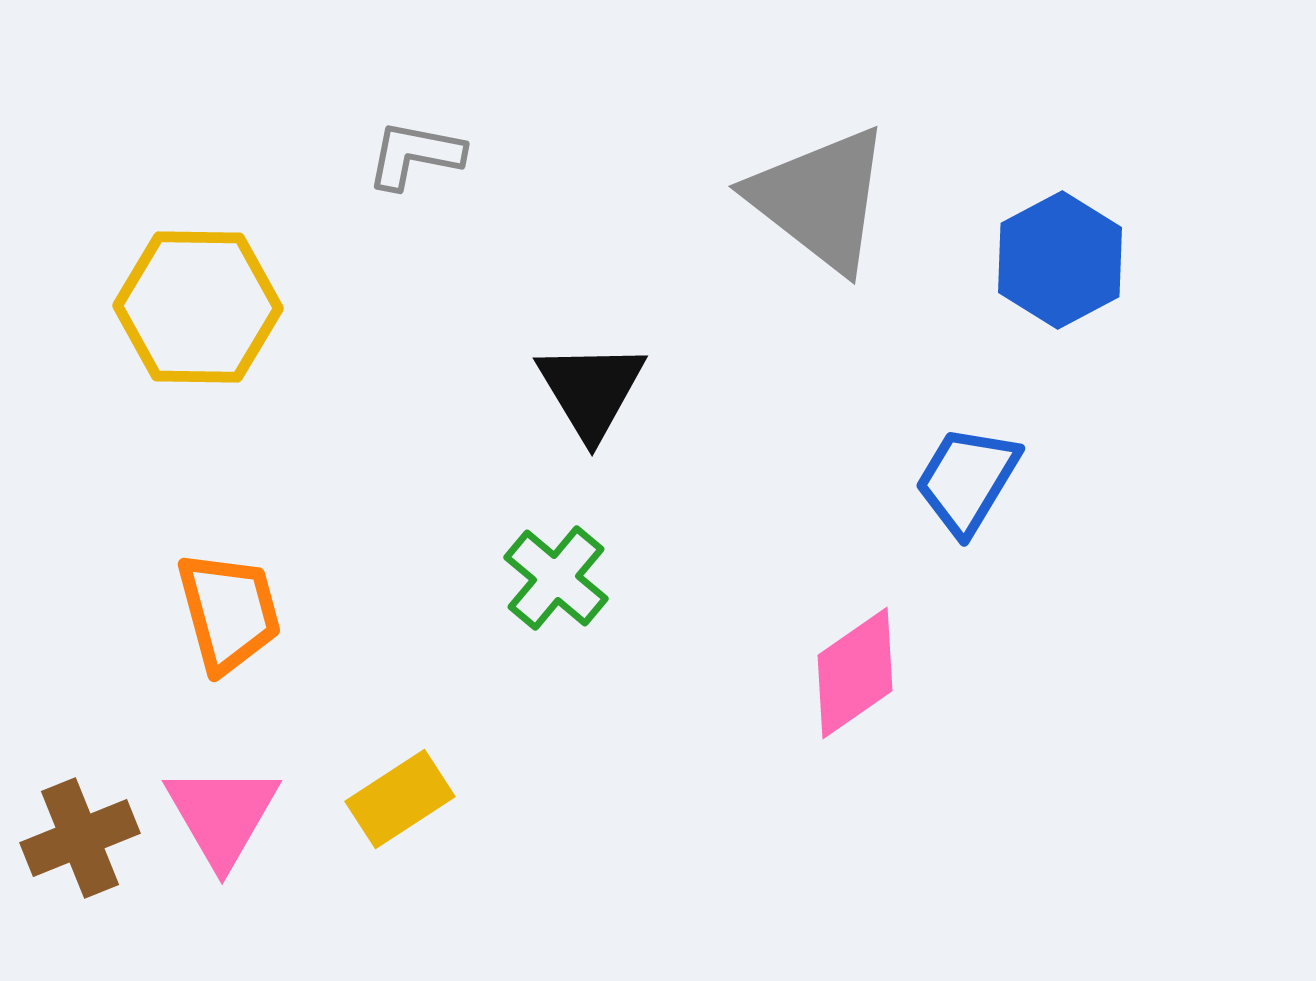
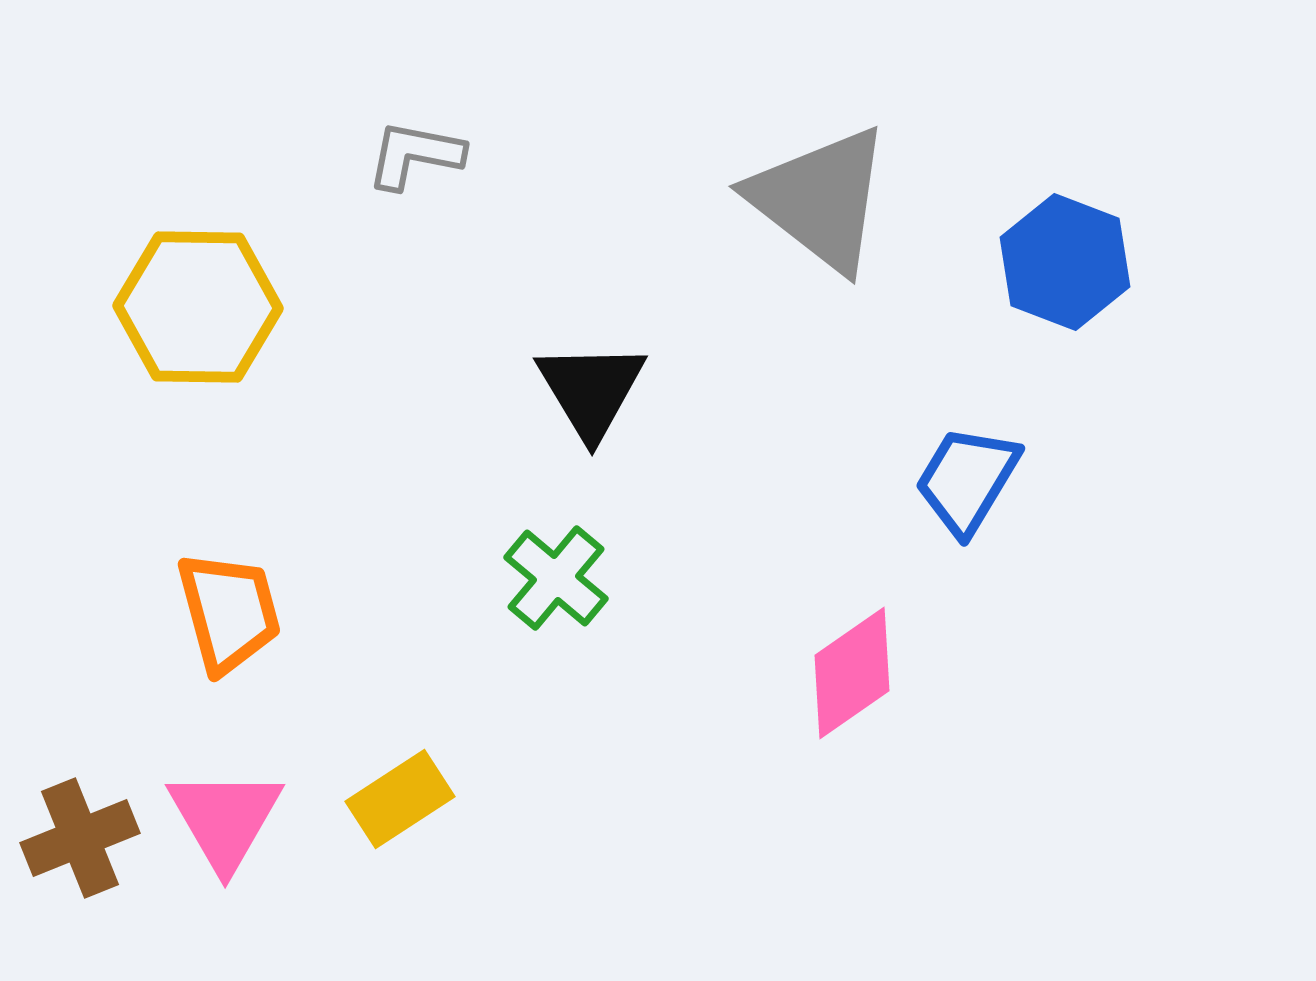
blue hexagon: moved 5 px right, 2 px down; rotated 11 degrees counterclockwise
pink diamond: moved 3 px left
pink triangle: moved 3 px right, 4 px down
